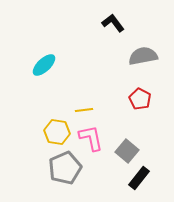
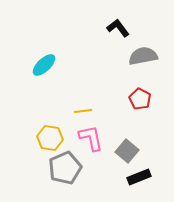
black L-shape: moved 5 px right, 5 px down
yellow line: moved 1 px left, 1 px down
yellow hexagon: moved 7 px left, 6 px down
black rectangle: moved 1 px up; rotated 30 degrees clockwise
